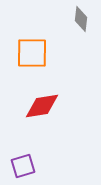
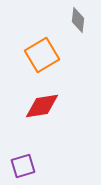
gray diamond: moved 3 px left, 1 px down
orange square: moved 10 px right, 2 px down; rotated 32 degrees counterclockwise
